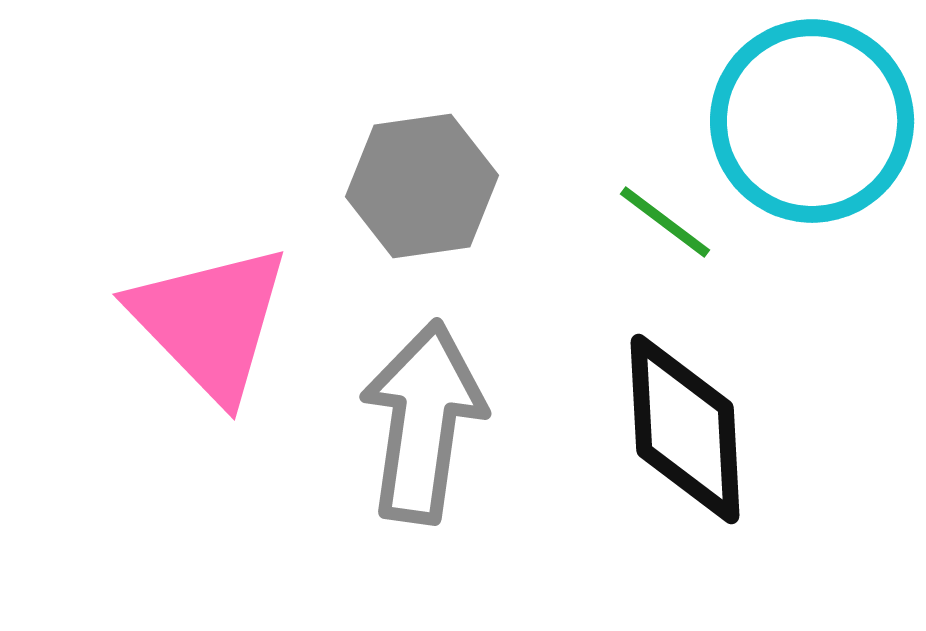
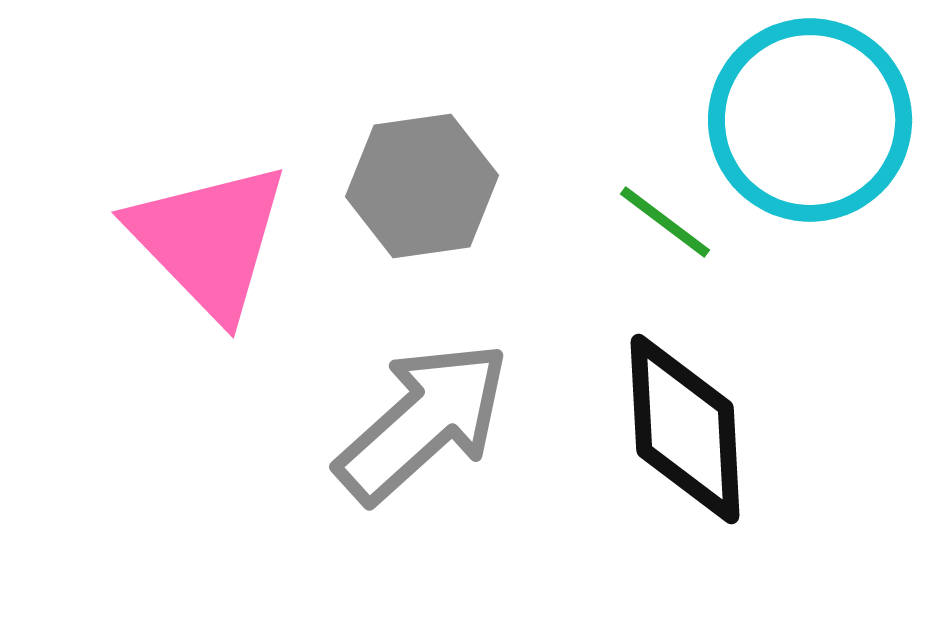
cyan circle: moved 2 px left, 1 px up
pink triangle: moved 1 px left, 82 px up
gray arrow: rotated 40 degrees clockwise
